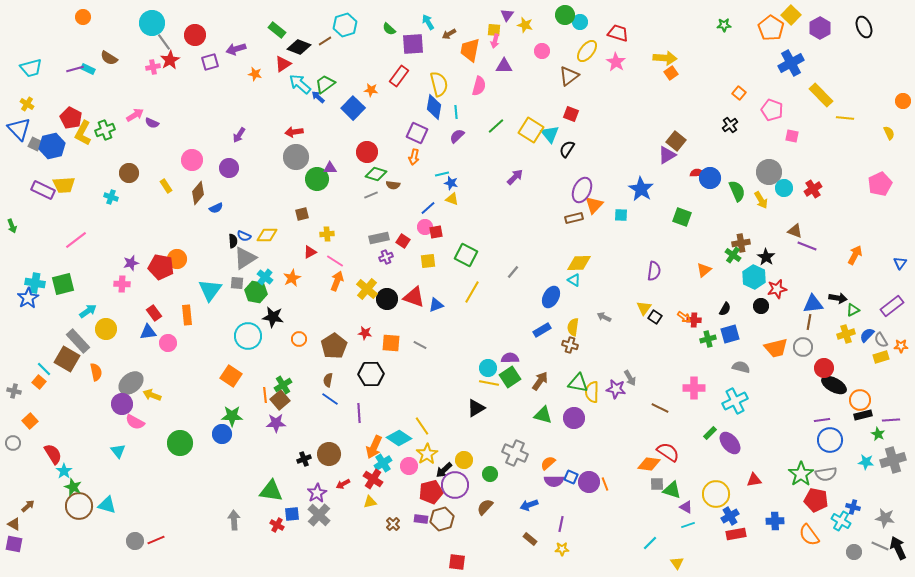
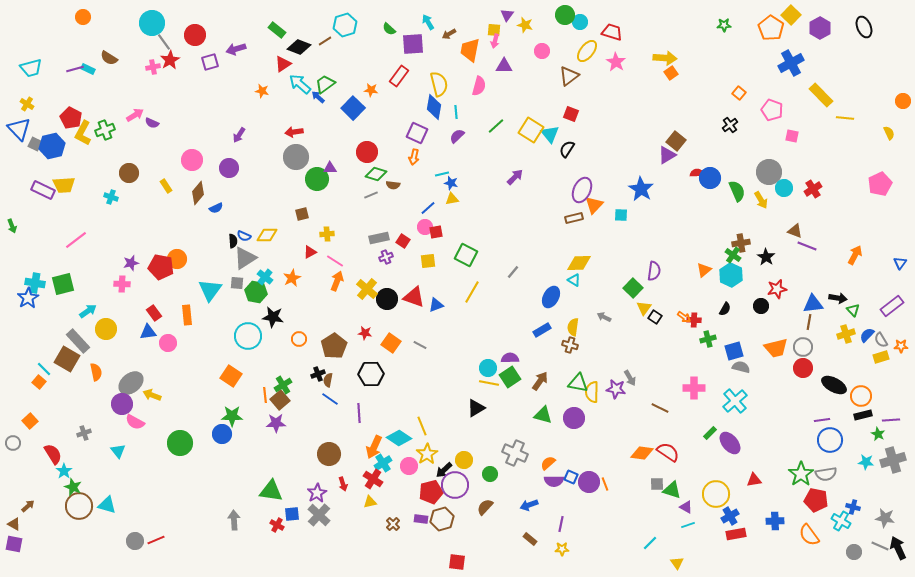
red trapezoid at (618, 33): moved 6 px left, 1 px up
orange star at (255, 74): moved 7 px right, 17 px down
yellow triangle at (452, 199): rotated 32 degrees counterclockwise
green square at (682, 217): moved 49 px left, 71 px down; rotated 24 degrees clockwise
cyan hexagon at (754, 277): moved 23 px left, 2 px up
green triangle at (853, 310): rotated 48 degrees counterclockwise
blue square at (730, 334): moved 4 px right, 17 px down
orange square at (391, 343): rotated 30 degrees clockwise
red circle at (824, 368): moved 21 px left
gray cross at (14, 391): moved 70 px right, 42 px down; rotated 32 degrees counterclockwise
orange circle at (860, 400): moved 1 px right, 4 px up
cyan cross at (735, 401): rotated 15 degrees counterclockwise
yellow line at (422, 426): rotated 12 degrees clockwise
black cross at (304, 459): moved 14 px right, 85 px up
orange diamond at (649, 464): moved 7 px left, 11 px up
red arrow at (343, 484): rotated 80 degrees counterclockwise
